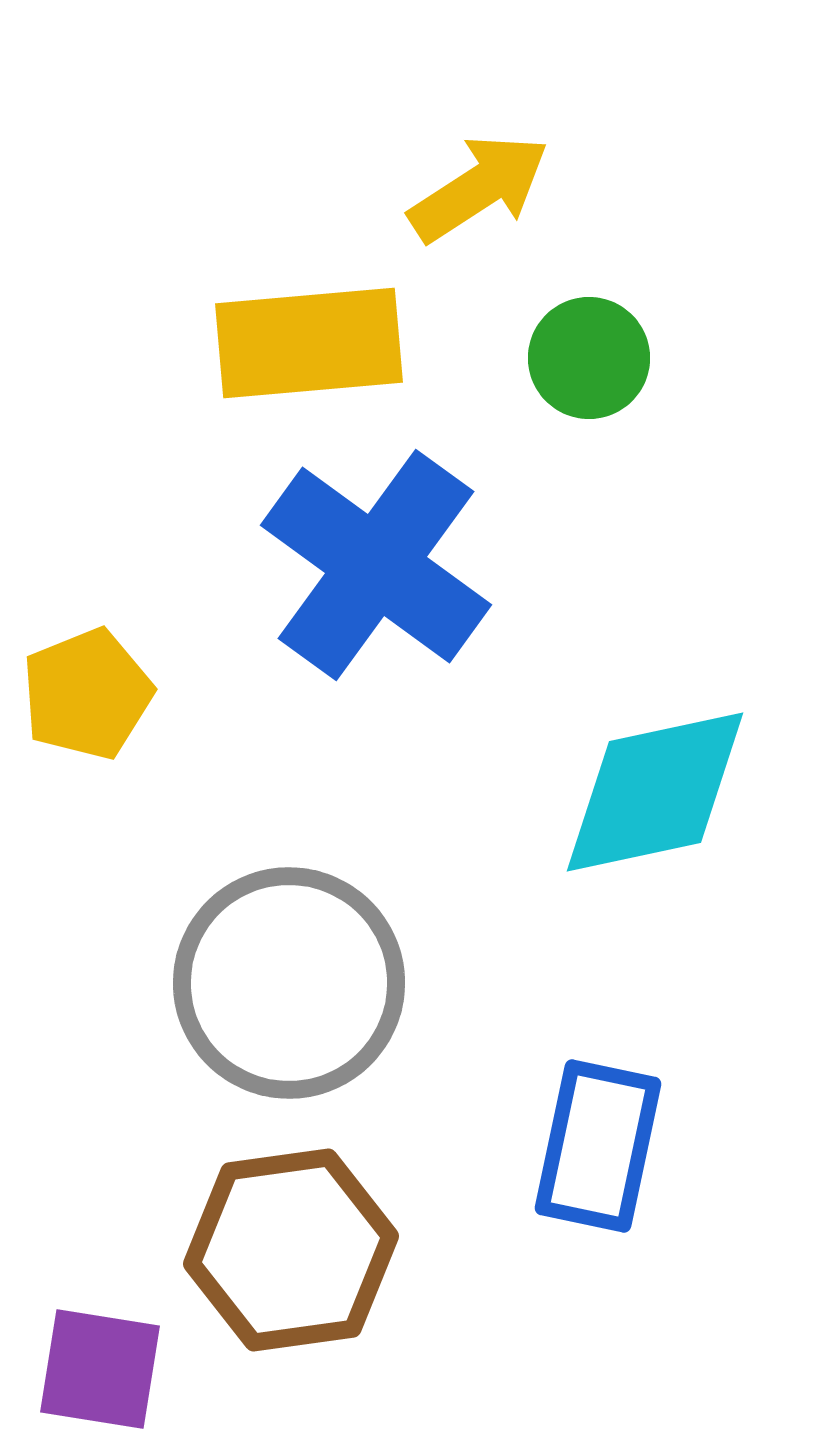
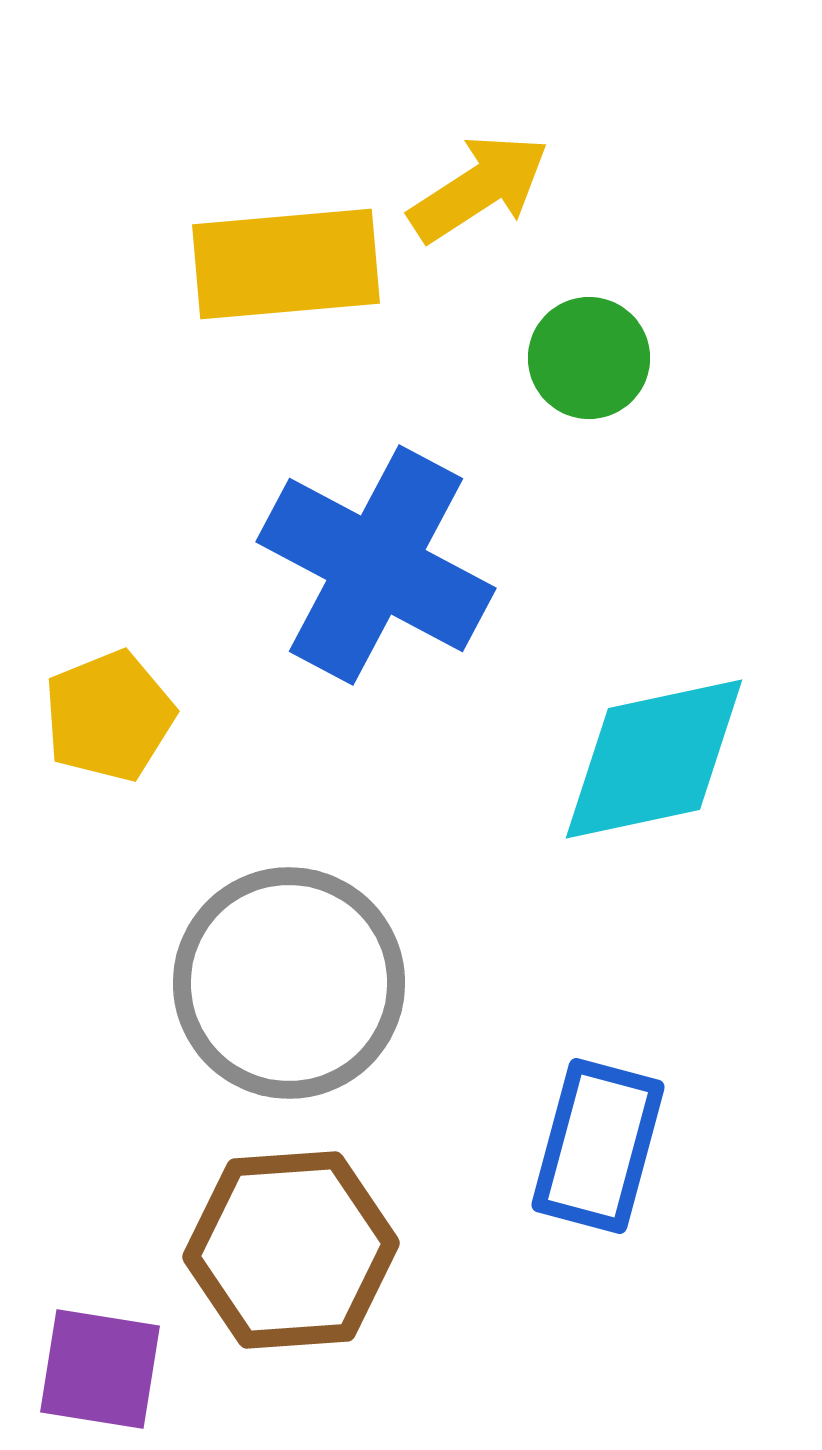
yellow rectangle: moved 23 px left, 79 px up
blue cross: rotated 8 degrees counterclockwise
yellow pentagon: moved 22 px right, 22 px down
cyan diamond: moved 1 px left, 33 px up
blue rectangle: rotated 3 degrees clockwise
brown hexagon: rotated 4 degrees clockwise
